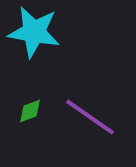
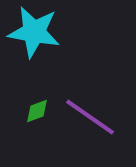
green diamond: moved 7 px right
